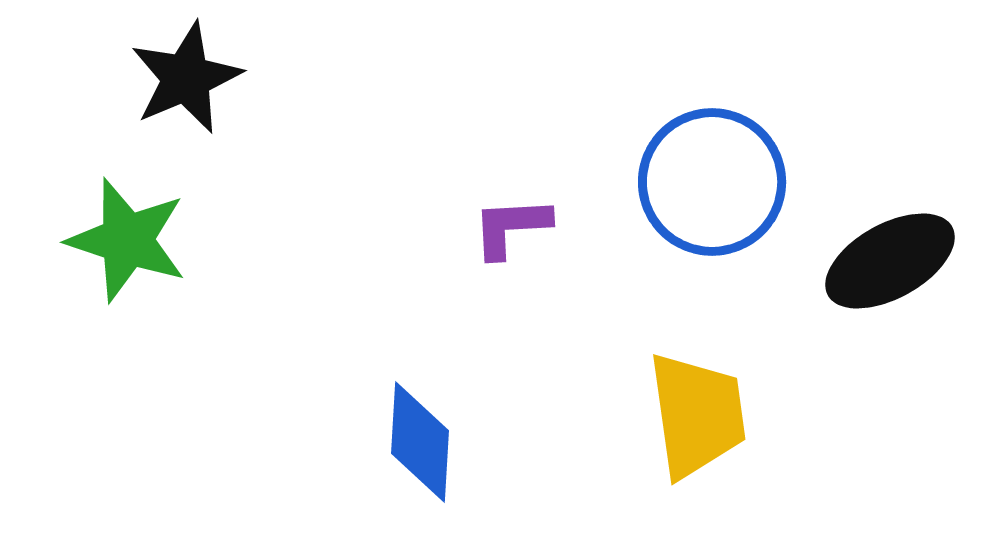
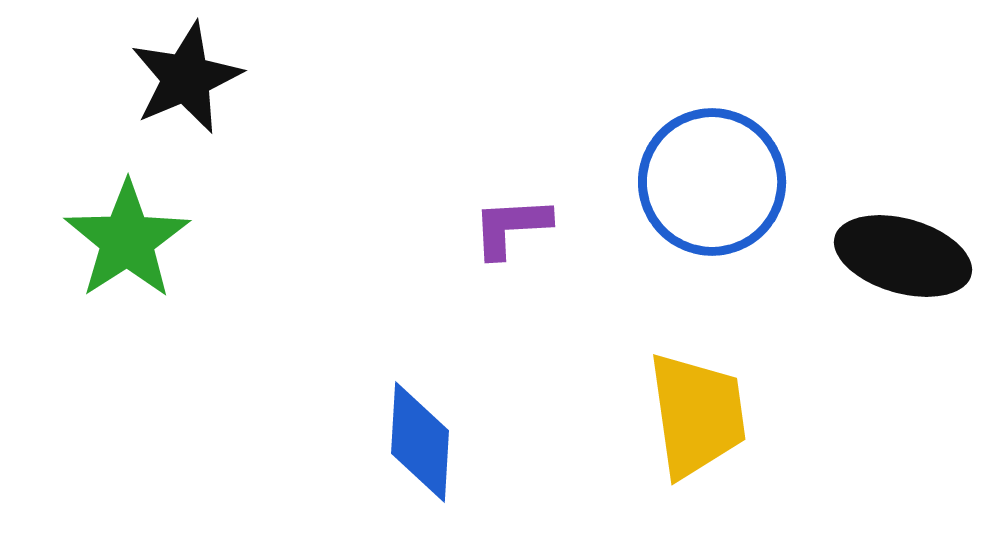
green star: rotated 21 degrees clockwise
black ellipse: moved 13 px right, 5 px up; rotated 45 degrees clockwise
